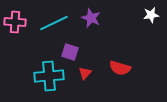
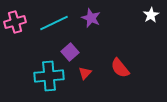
white star: rotated 21 degrees counterclockwise
pink cross: rotated 20 degrees counterclockwise
purple square: rotated 30 degrees clockwise
red semicircle: rotated 35 degrees clockwise
